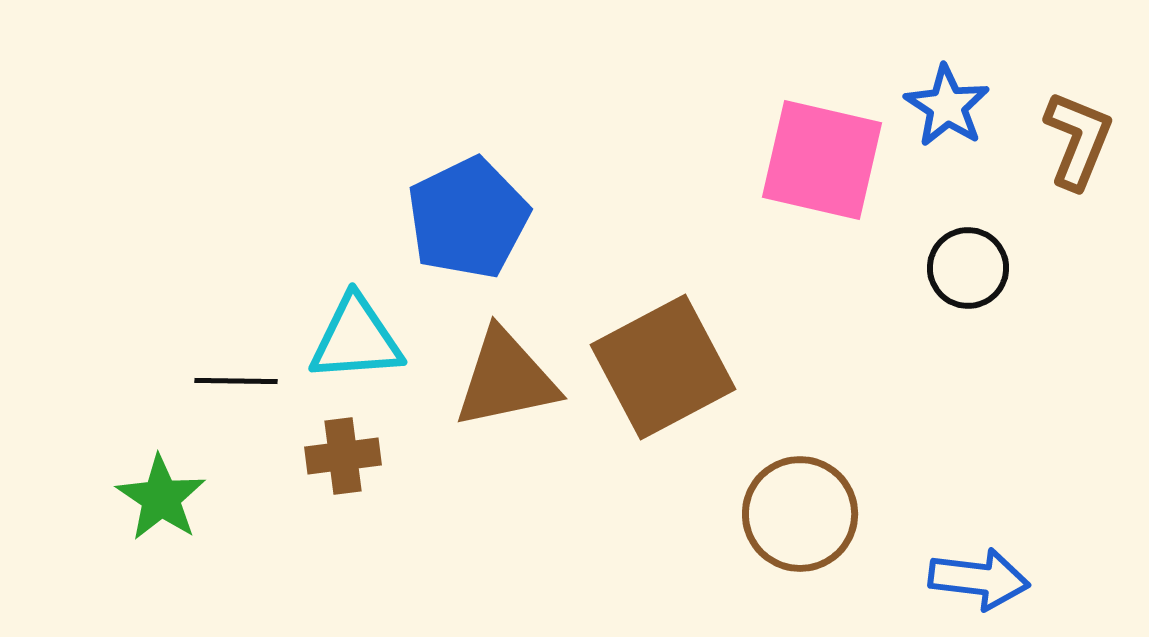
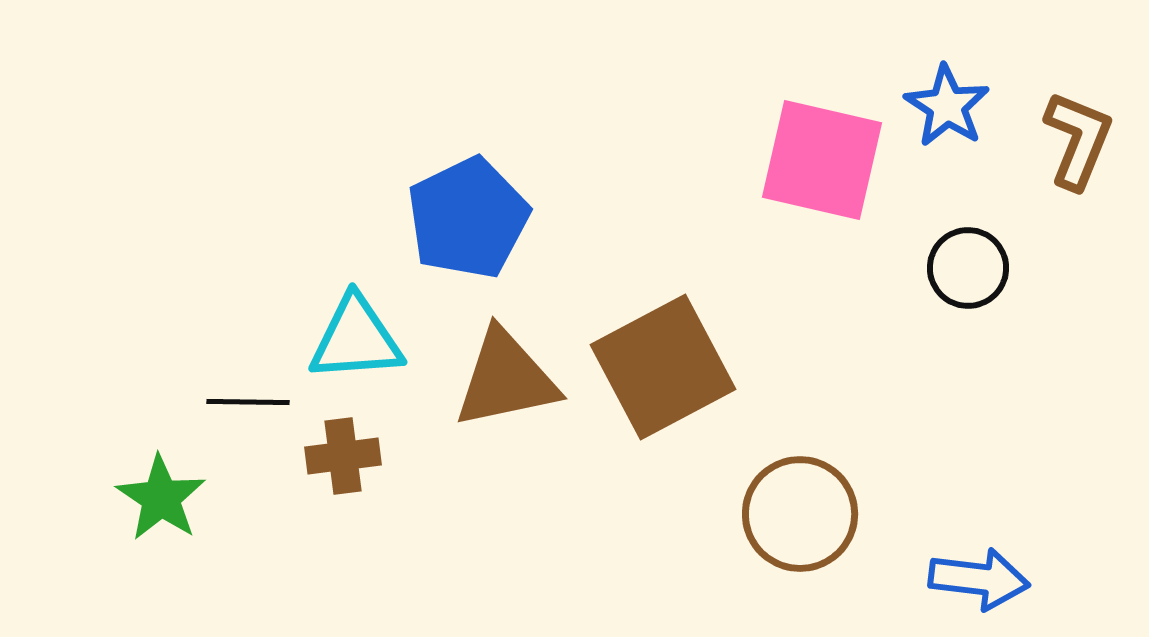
black line: moved 12 px right, 21 px down
